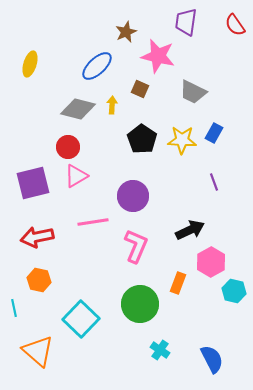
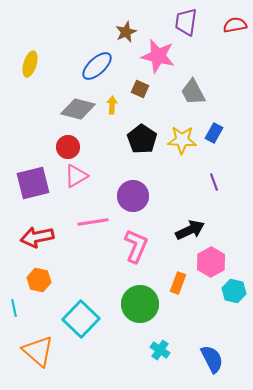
red semicircle: rotated 115 degrees clockwise
gray trapezoid: rotated 36 degrees clockwise
